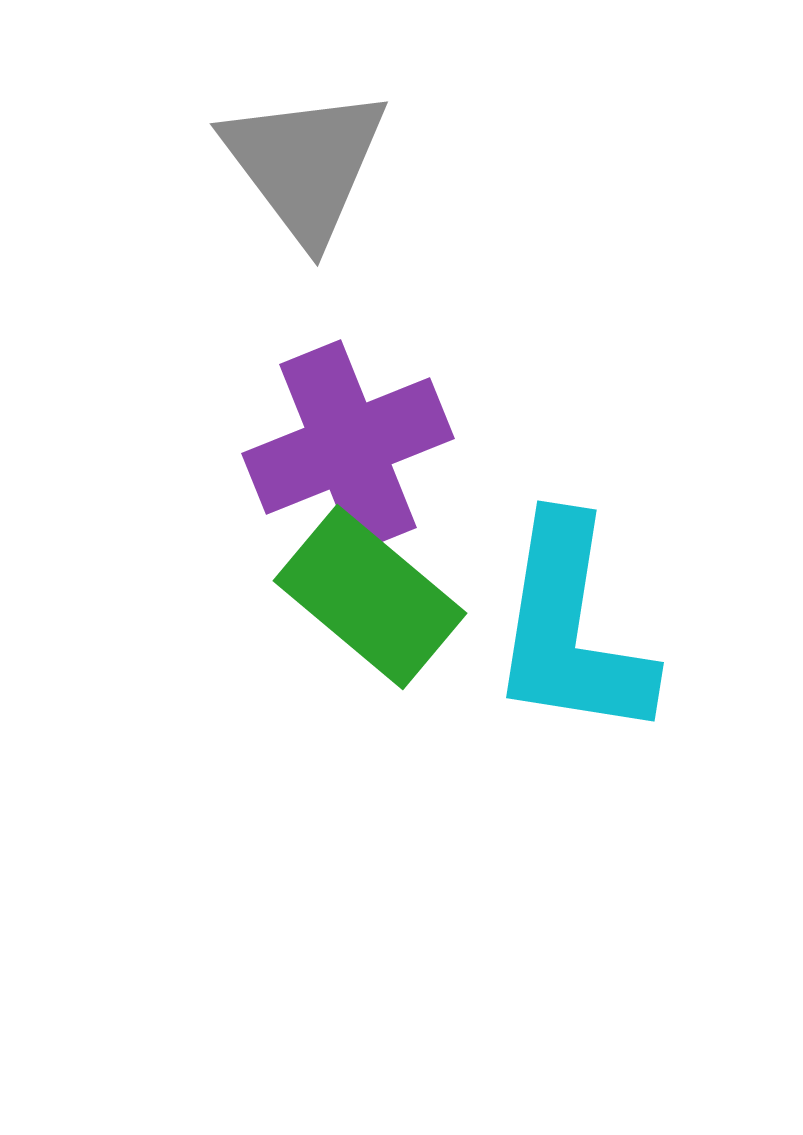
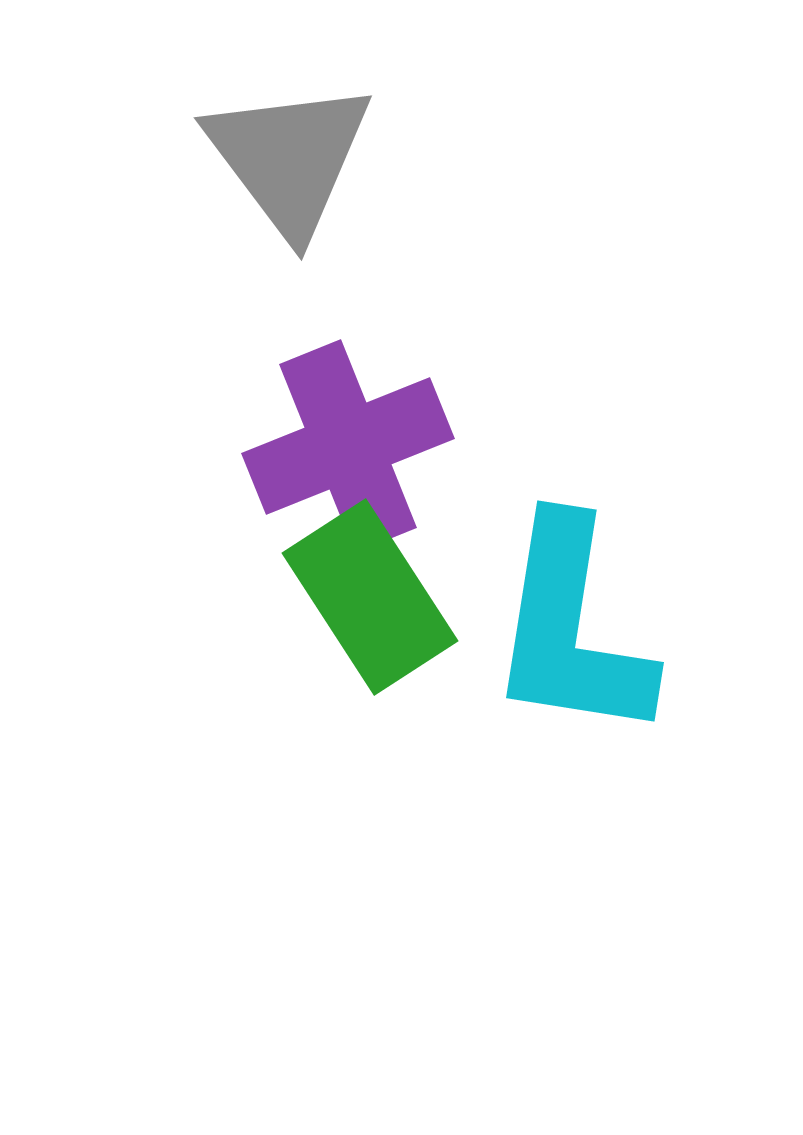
gray triangle: moved 16 px left, 6 px up
green rectangle: rotated 17 degrees clockwise
